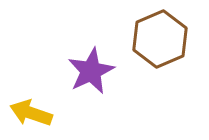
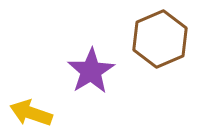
purple star: rotated 6 degrees counterclockwise
